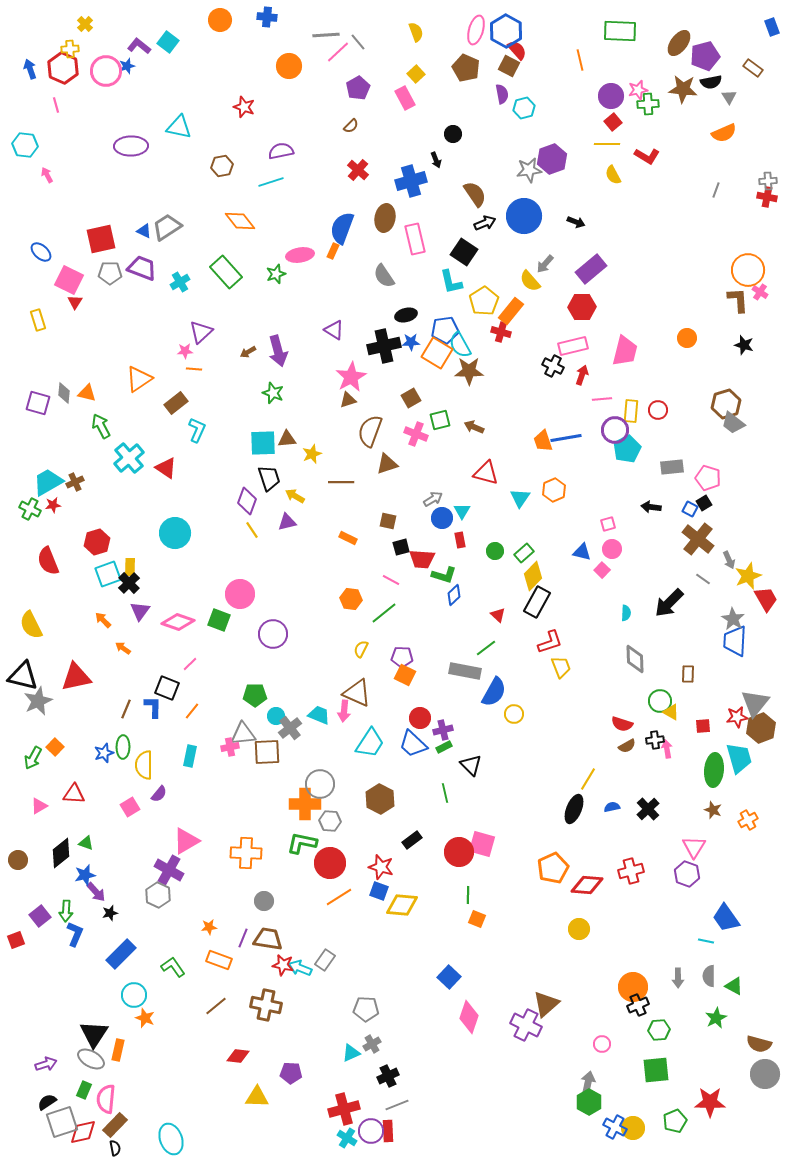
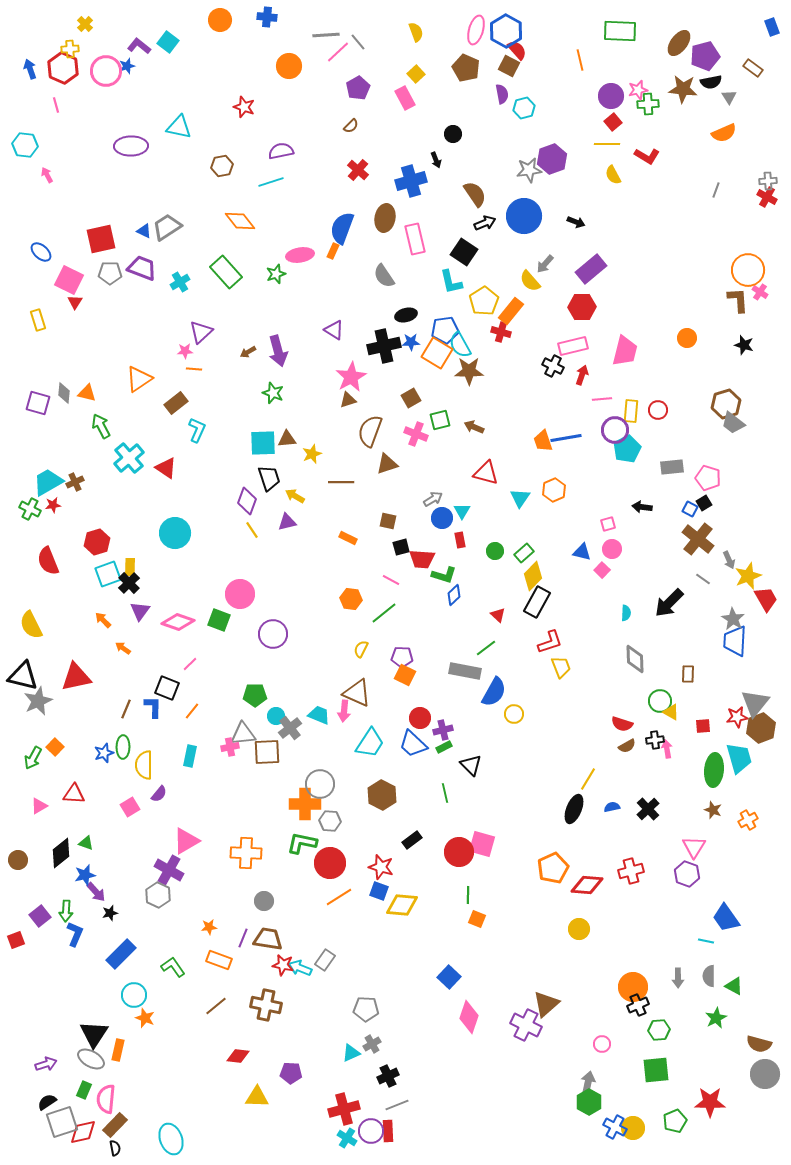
red cross at (767, 197): rotated 18 degrees clockwise
black arrow at (651, 507): moved 9 px left
brown hexagon at (380, 799): moved 2 px right, 4 px up
